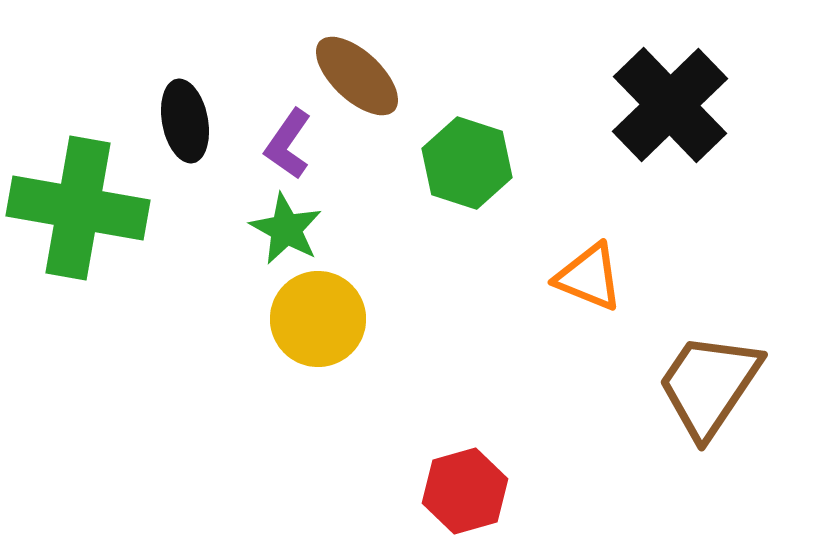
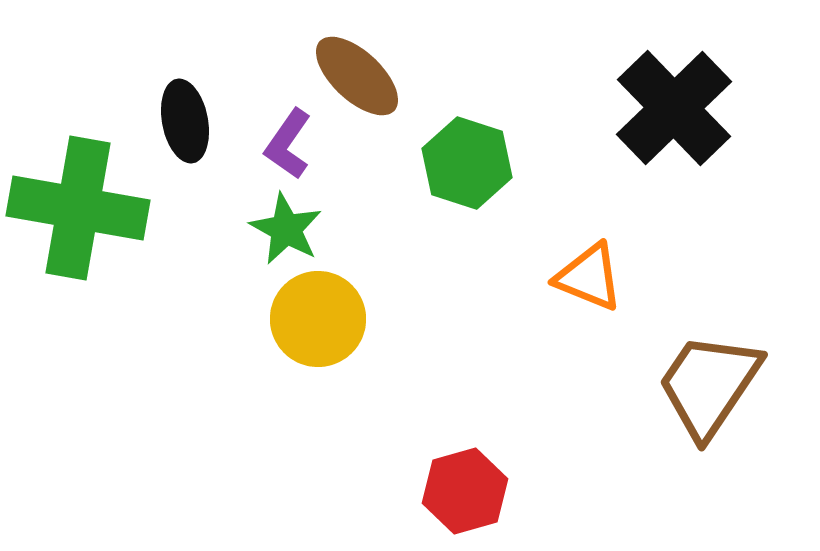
black cross: moved 4 px right, 3 px down
